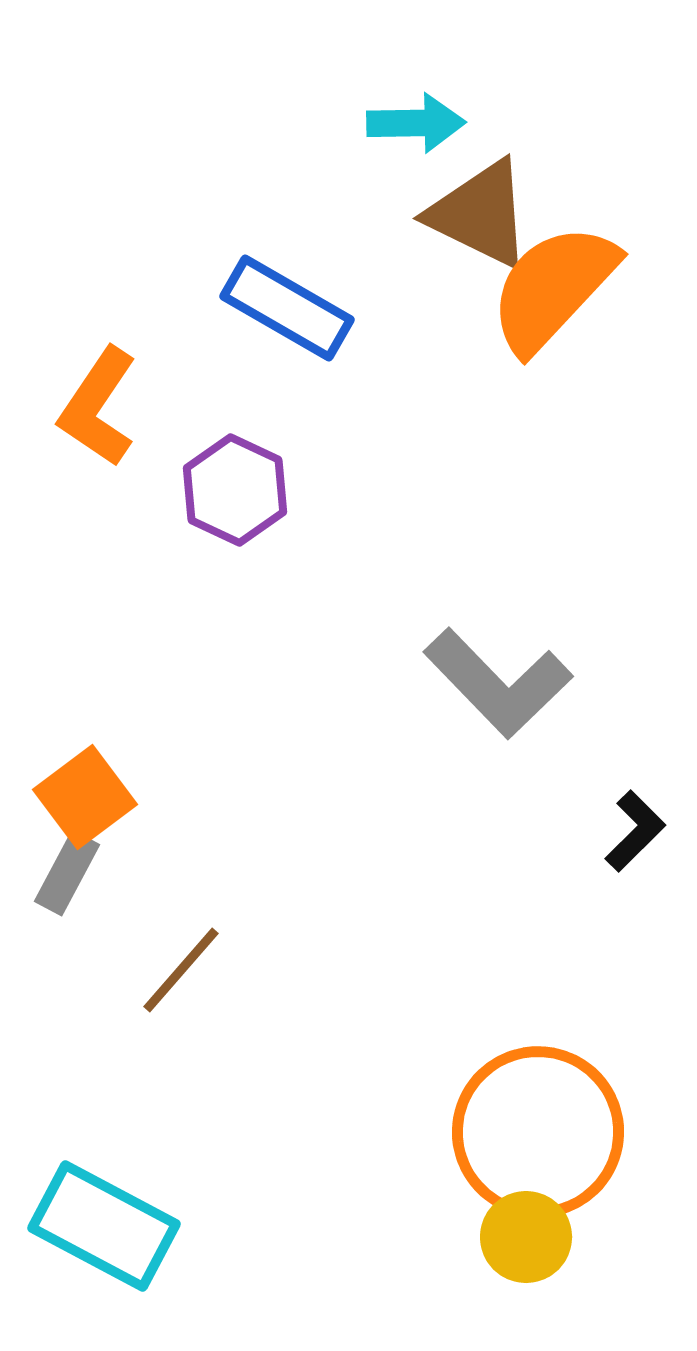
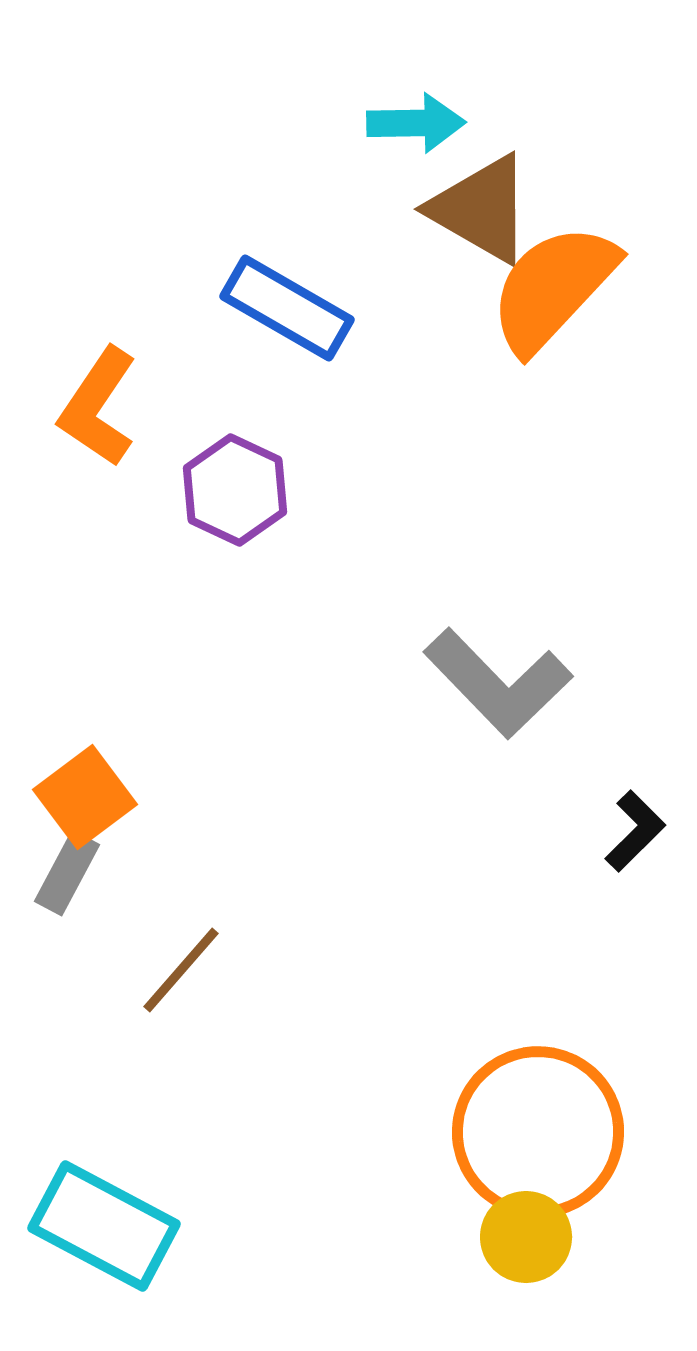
brown triangle: moved 1 px right, 5 px up; rotated 4 degrees clockwise
